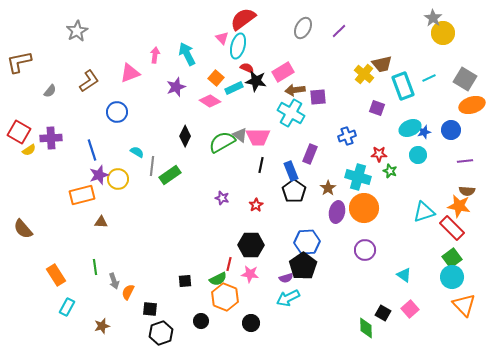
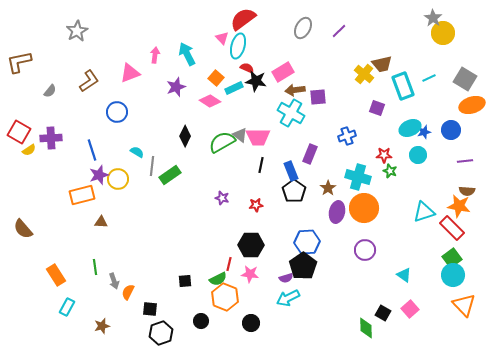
red star at (379, 154): moved 5 px right, 1 px down
red star at (256, 205): rotated 24 degrees clockwise
cyan circle at (452, 277): moved 1 px right, 2 px up
